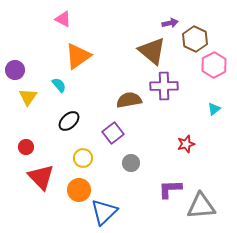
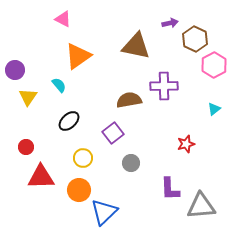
brown triangle: moved 16 px left, 5 px up; rotated 28 degrees counterclockwise
red triangle: rotated 48 degrees counterclockwise
purple L-shape: rotated 90 degrees counterclockwise
